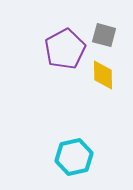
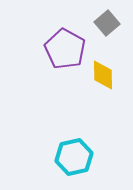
gray square: moved 3 px right, 12 px up; rotated 35 degrees clockwise
purple pentagon: rotated 15 degrees counterclockwise
